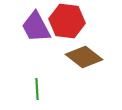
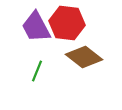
red hexagon: moved 2 px down
green line: moved 18 px up; rotated 25 degrees clockwise
